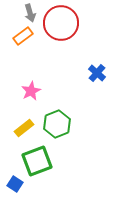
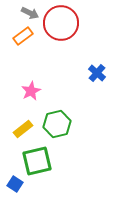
gray arrow: rotated 48 degrees counterclockwise
green hexagon: rotated 8 degrees clockwise
yellow rectangle: moved 1 px left, 1 px down
green square: rotated 8 degrees clockwise
